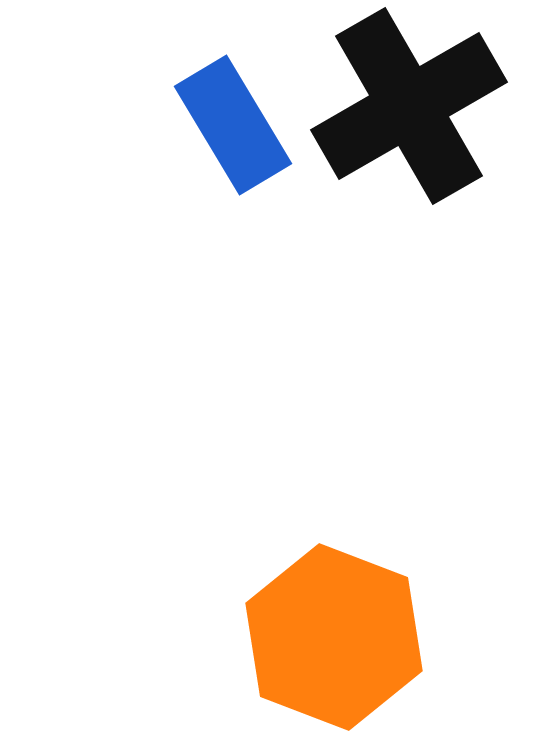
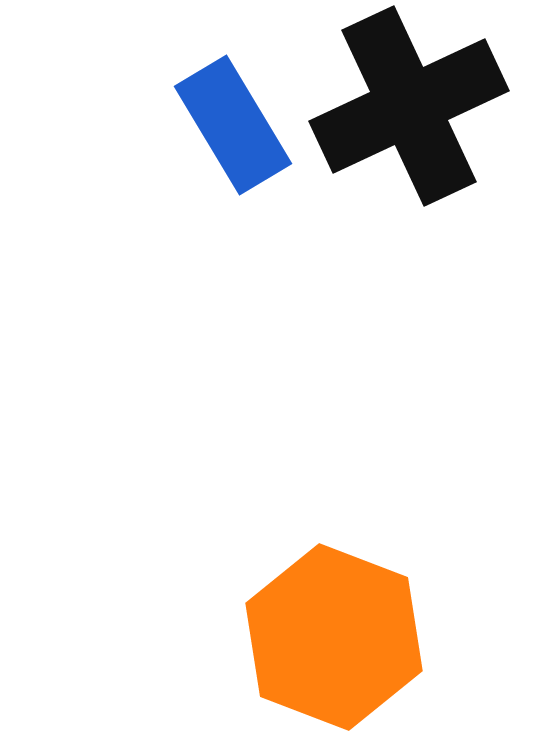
black cross: rotated 5 degrees clockwise
